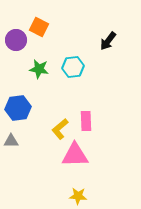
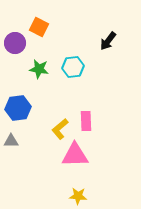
purple circle: moved 1 px left, 3 px down
